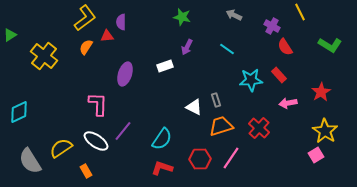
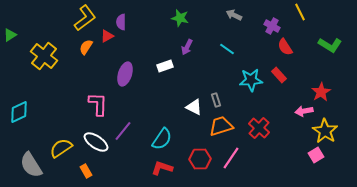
green star: moved 2 px left, 1 px down
red triangle: rotated 24 degrees counterclockwise
pink arrow: moved 16 px right, 8 px down
white ellipse: moved 1 px down
gray semicircle: moved 1 px right, 4 px down
